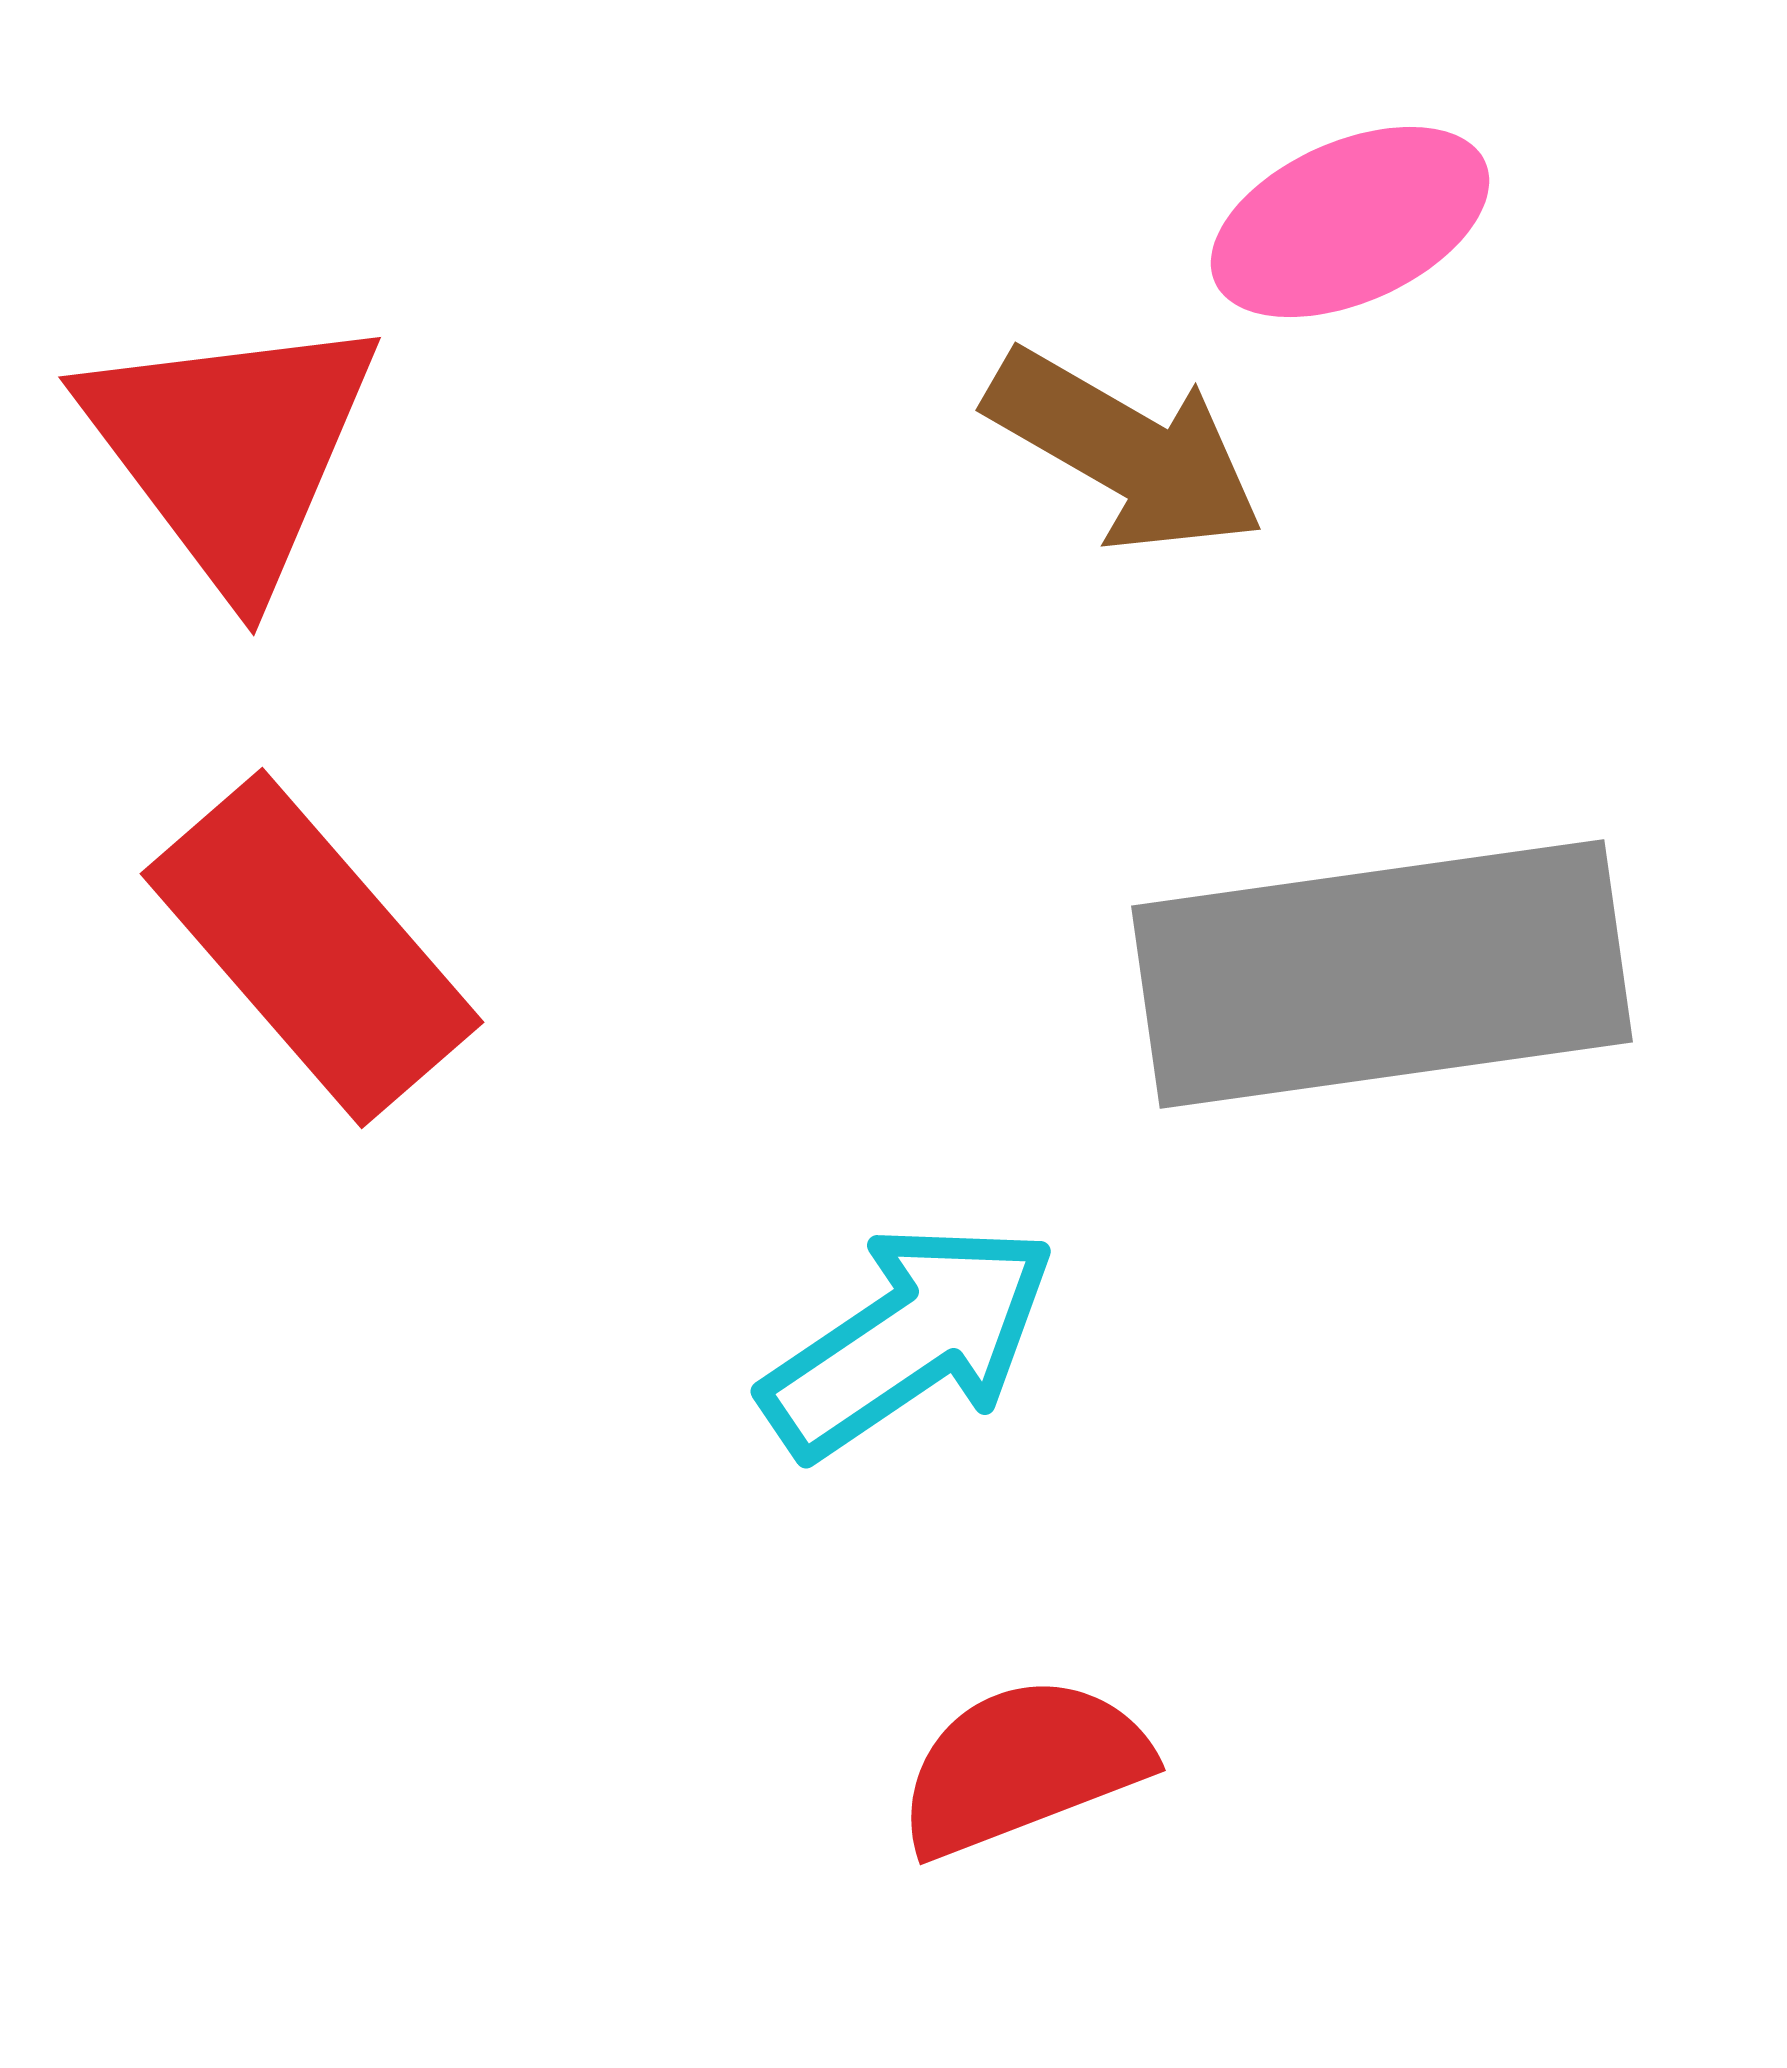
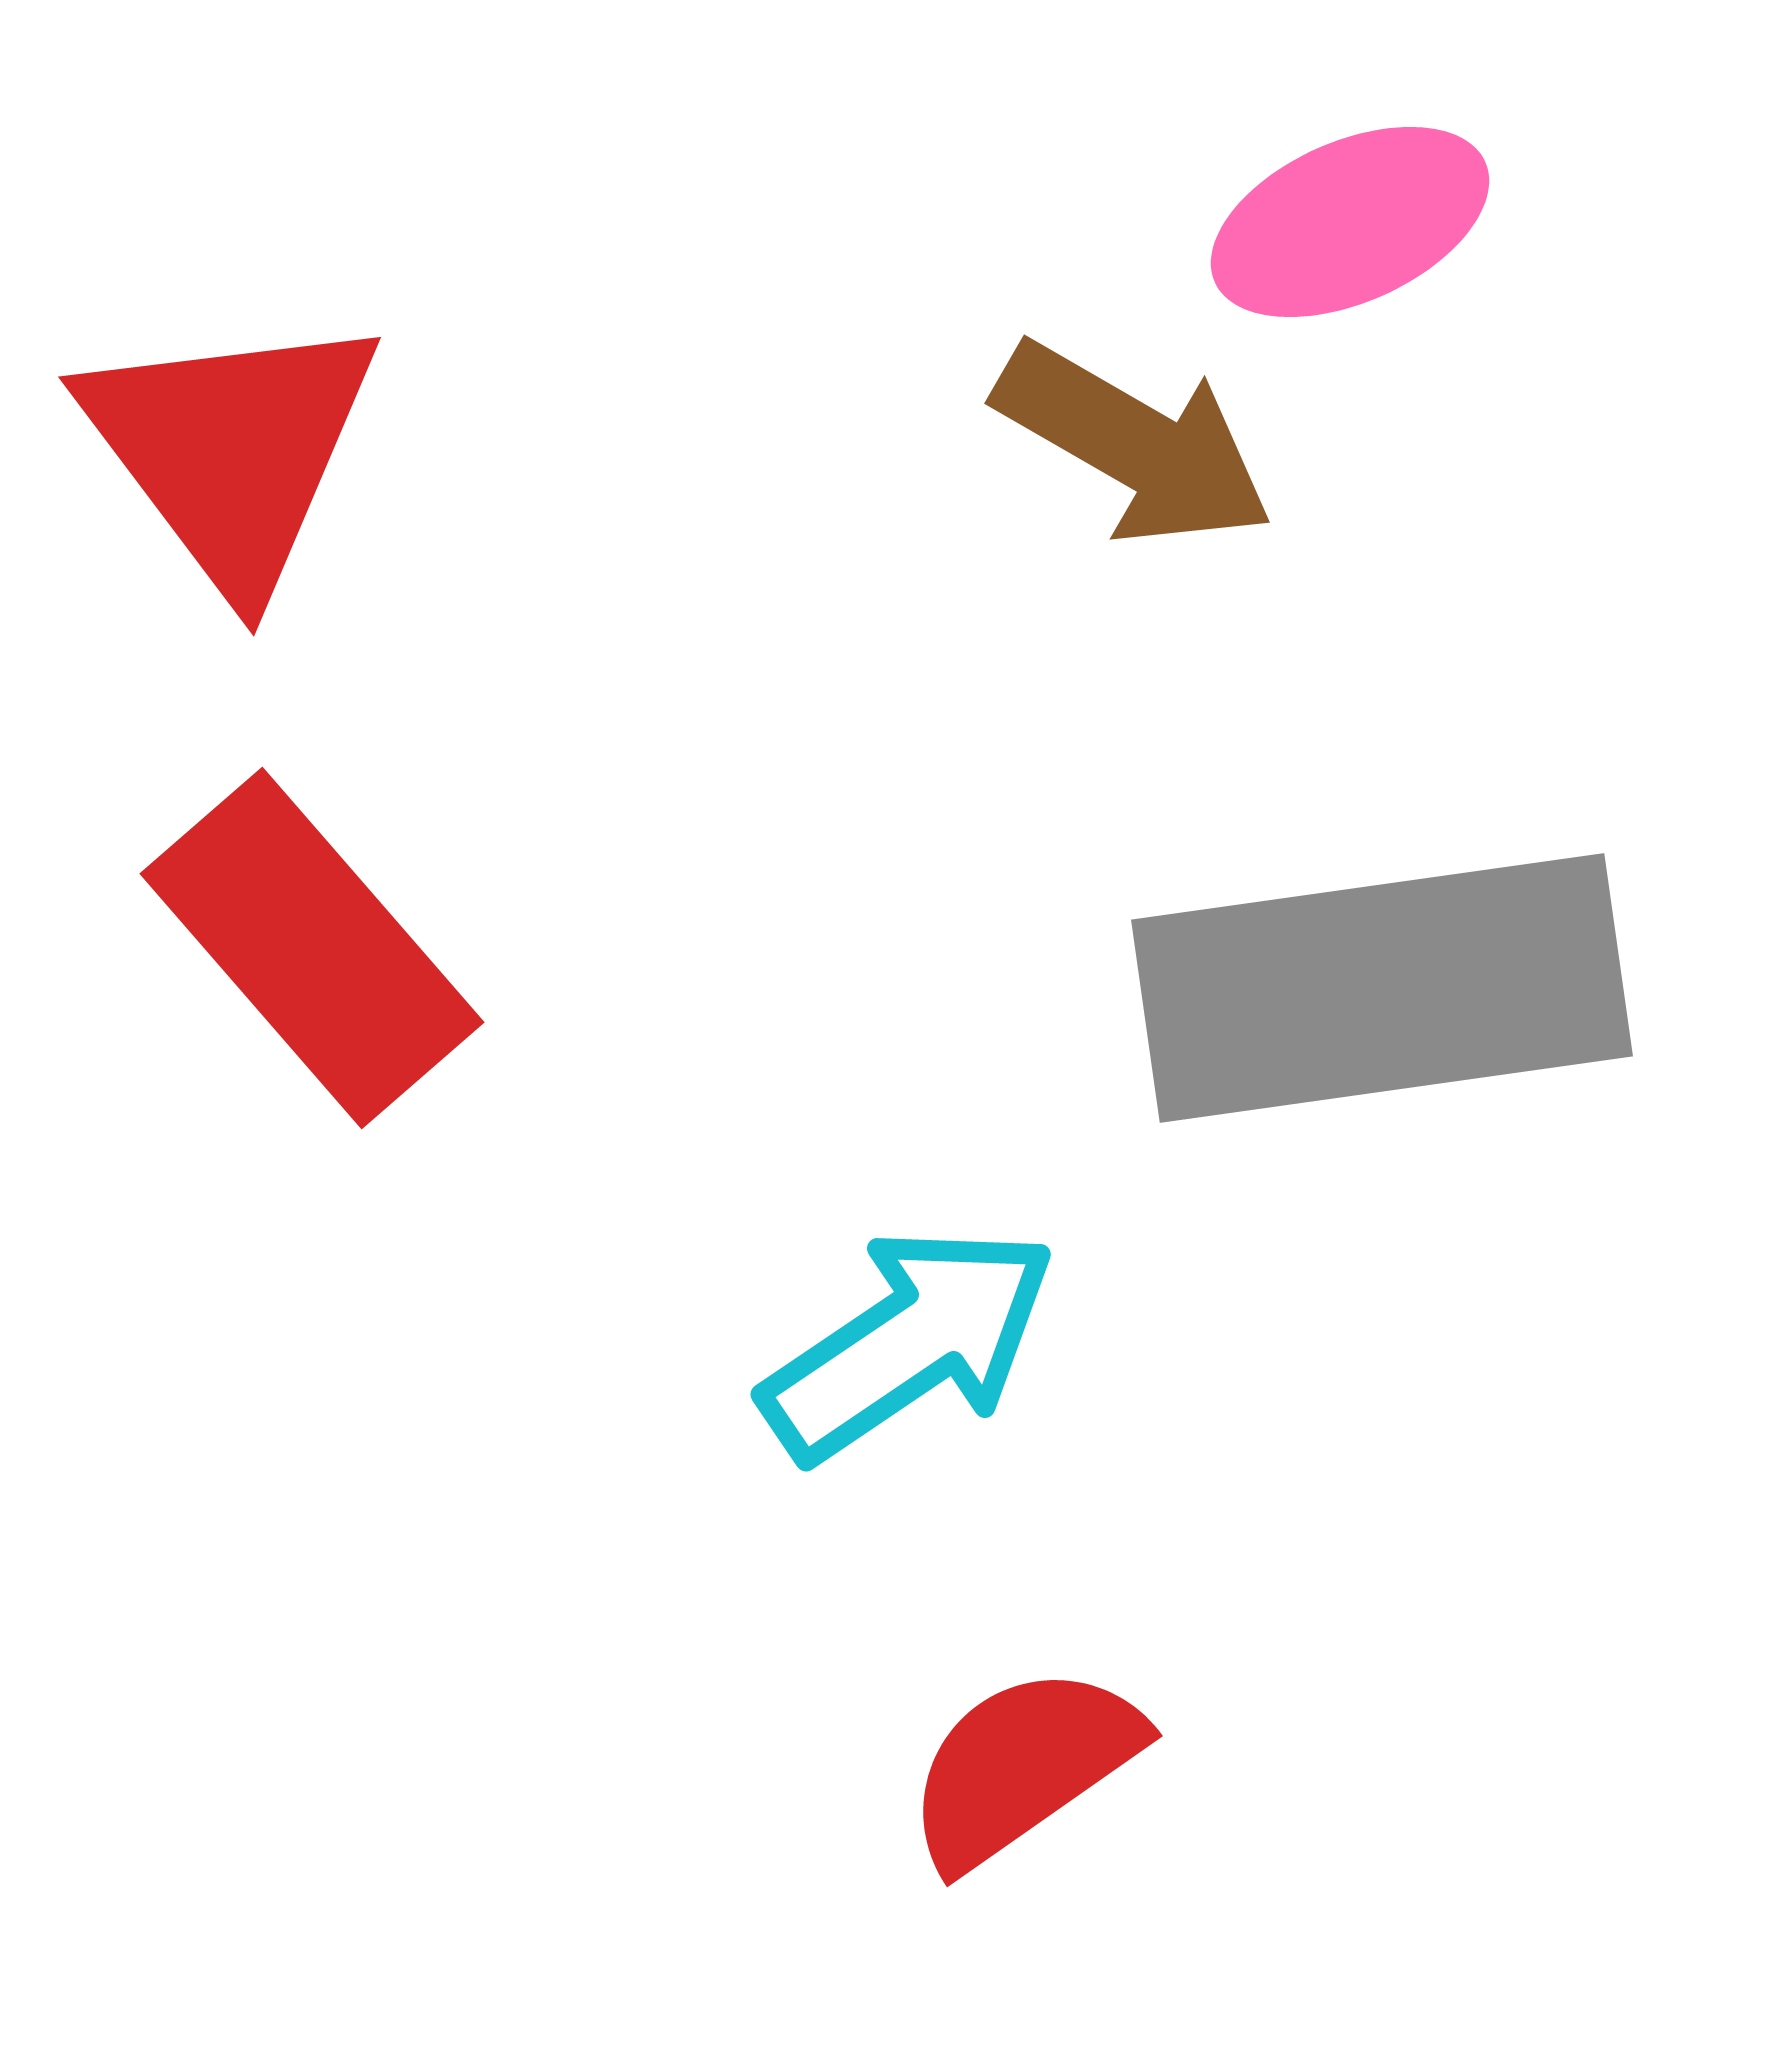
brown arrow: moved 9 px right, 7 px up
gray rectangle: moved 14 px down
cyan arrow: moved 3 px down
red semicircle: rotated 14 degrees counterclockwise
